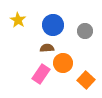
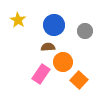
blue circle: moved 1 px right
brown semicircle: moved 1 px right, 1 px up
orange circle: moved 1 px up
orange square: moved 7 px left
